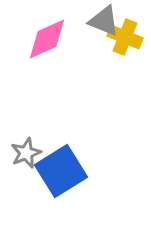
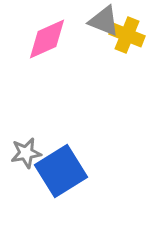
yellow cross: moved 2 px right, 2 px up
gray star: rotated 12 degrees clockwise
